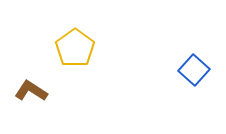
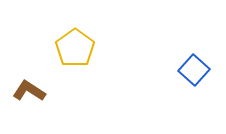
brown L-shape: moved 2 px left
